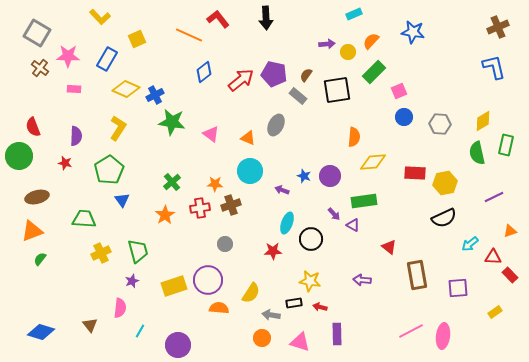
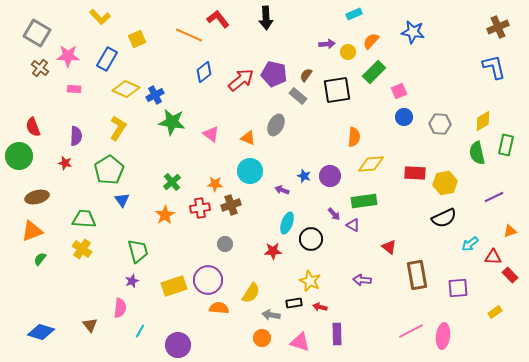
yellow diamond at (373, 162): moved 2 px left, 2 px down
yellow cross at (101, 253): moved 19 px left, 4 px up; rotated 30 degrees counterclockwise
yellow star at (310, 281): rotated 15 degrees clockwise
